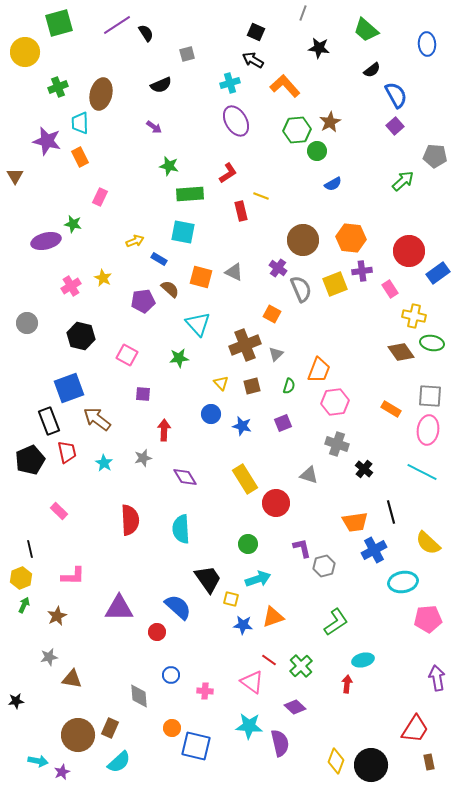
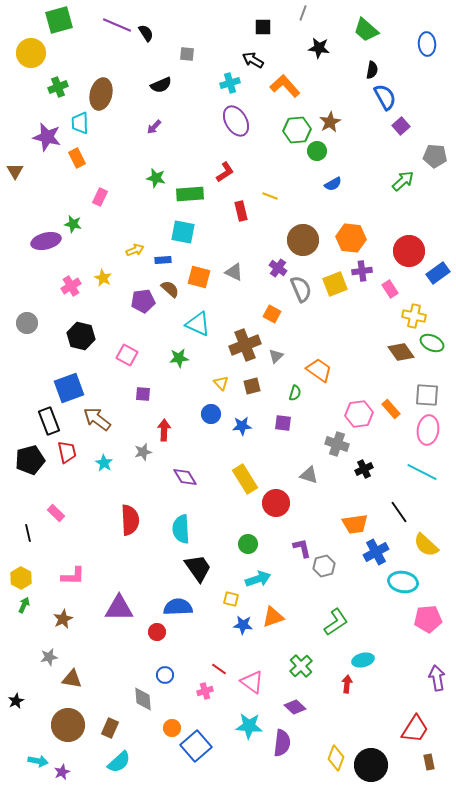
green square at (59, 23): moved 3 px up
purple line at (117, 25): rotated 56 degrees clockwise
black square at (256, 32): moved 7 px right, 5 px up; rotated 24 degrees counterclockwise
yellow circle at (25, 52): moved 6 px right, 1 px down
gray square at (187, 54): rotated 21 degrees clockwise
black semicircle at (372, 70): rotated 42 degrees counterclockwise
blue semicircle at (396, 95): moved 11 px left, 2 px down
purple square at (395, 126): moved 6 px right
purple arrow at (154, 127): rotated 98 degrees clockwise
purple star at (47, 141): moved 4 px up
orange rectangle at (80, 157): moved 3 px left, 1 px down
green star at (169, 166): moved 13 px left, 12 px down
red L-shape at (228, 173): moved 3 px left, 1 px up
brown triangle at (15, 176): moved 5 px up
yellow line at (261, 196): moved 9 px right
yellow arrow at (135, 241): moved 9 px down
blue rectangle at (159, 259): moved 4 px right, 1 px down; rotated 35 degrees counterclockwise
orange square at (201, 277): moved 2 px left
cyan triangle at (198, 324): rotated 24 degrees counterclockwise
green ellipse at (432, 343): rotated 15 degrees clockwise
gray triangle at (276, 354): moved 2 px down
orange trapezoid at (319, 370): rotated 76 degrees counterclockwise
green semicircle at (289, 386): moved 6 px right, 7 px down
gray square at (430, 396): moved 3 px left, 1 px up
pink hexagon at (335, 402): moved 24 px right, 12 px down
orange rectangle at (391, 409): rotated 18 degrees clockwise
purple square at (283, 423): rotated 30 degrees clockwise
blue star at (242, 426): rotated 18 degrees counterclockwise
gray star at (143, 458): moved 6 px up
black pentagon at (30, 460): rotated 8 degrees clockwise
black cross at (364, 469): rotated 24 degrees clockwise
pink rectangle at (59, 511): moved 3 px left, 2 px down
black line at (391, 512): moved 8 px right; rotated 20 degrees counterclockwise
orange trapezoid at (355, 522): moved 2 px down
yellow semicircle at (428, 543): moved 2 px left, 2 px down
black line at (30, 549): moved 2 px left, 16 px up
blue cross at (374, 550): moved 2 px right, 2 px down
yellow hexagon at (21, 578): rotated 10 degrees counterclockwise
black trapezoid at (208, 579): moved 10 px left, 11 px up
cyan ellipse at (403, 582): rotated 20 degrees clockwise
blue semicircle at (178, 607): rotated 44 degrees counterclockwise
brown star at (57, 616): moved 6 px right, 3 px down
red line at (269, 660): moved 50 px left, 9 px down
blue circle at (171, 675): moved 6 px left
pink cross at (205, 691): rotated 21 degrees counterclockwise
gray diamond at (139, 696): moved 4 px right, 3 px down
black star at (16, 701): rotated 21 degrees counterclockwise
brown circle at (78, 735): moved 10 px left, 10 px up
purple semicircle at (280, 743): moved 2 px right; rotated 20 degrees clockwise
blue square at (196, 746): rotated 36 degrees clockwise
yellow diamond at (336, 761): moved 3 px up
